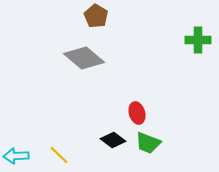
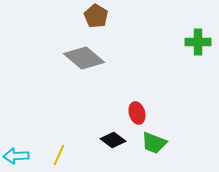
green cross: moved 2 px down
green trapezoid: moved 6 px right
yellow line: rotated 70 degrees clockwise
